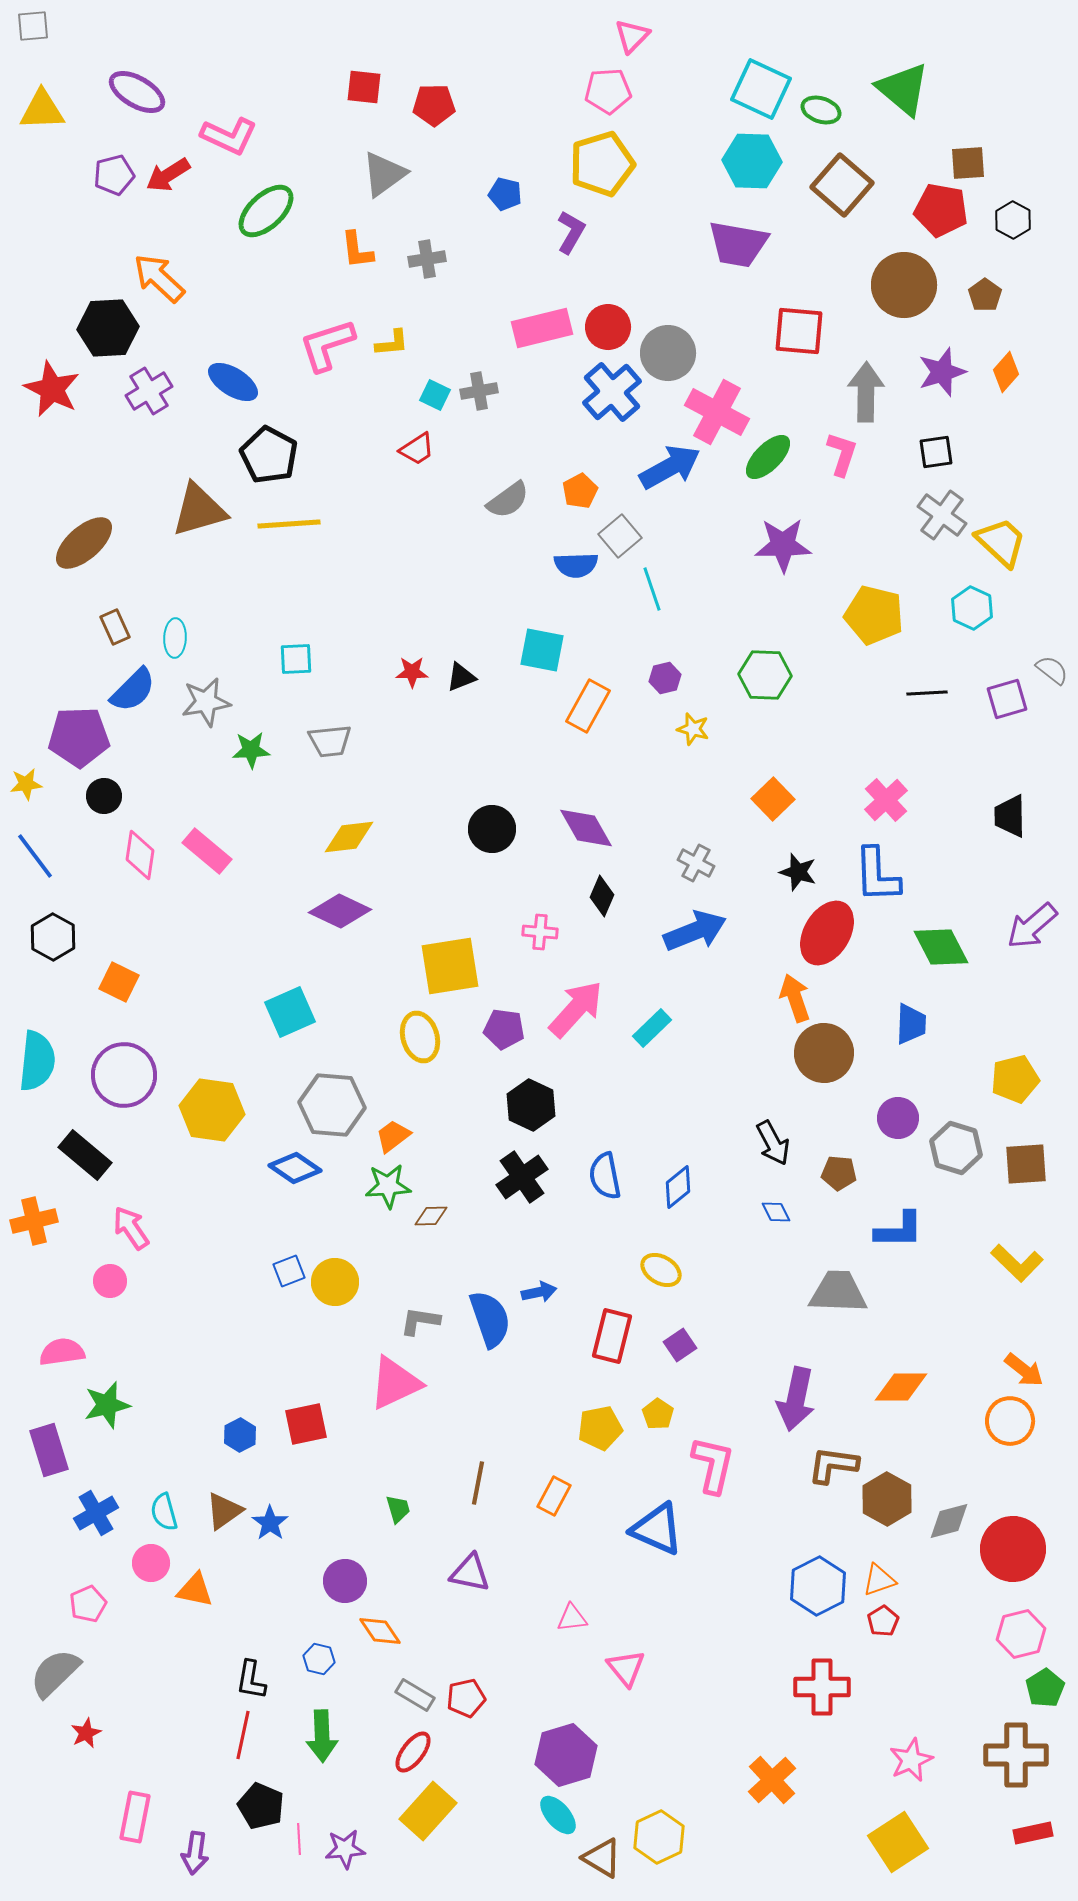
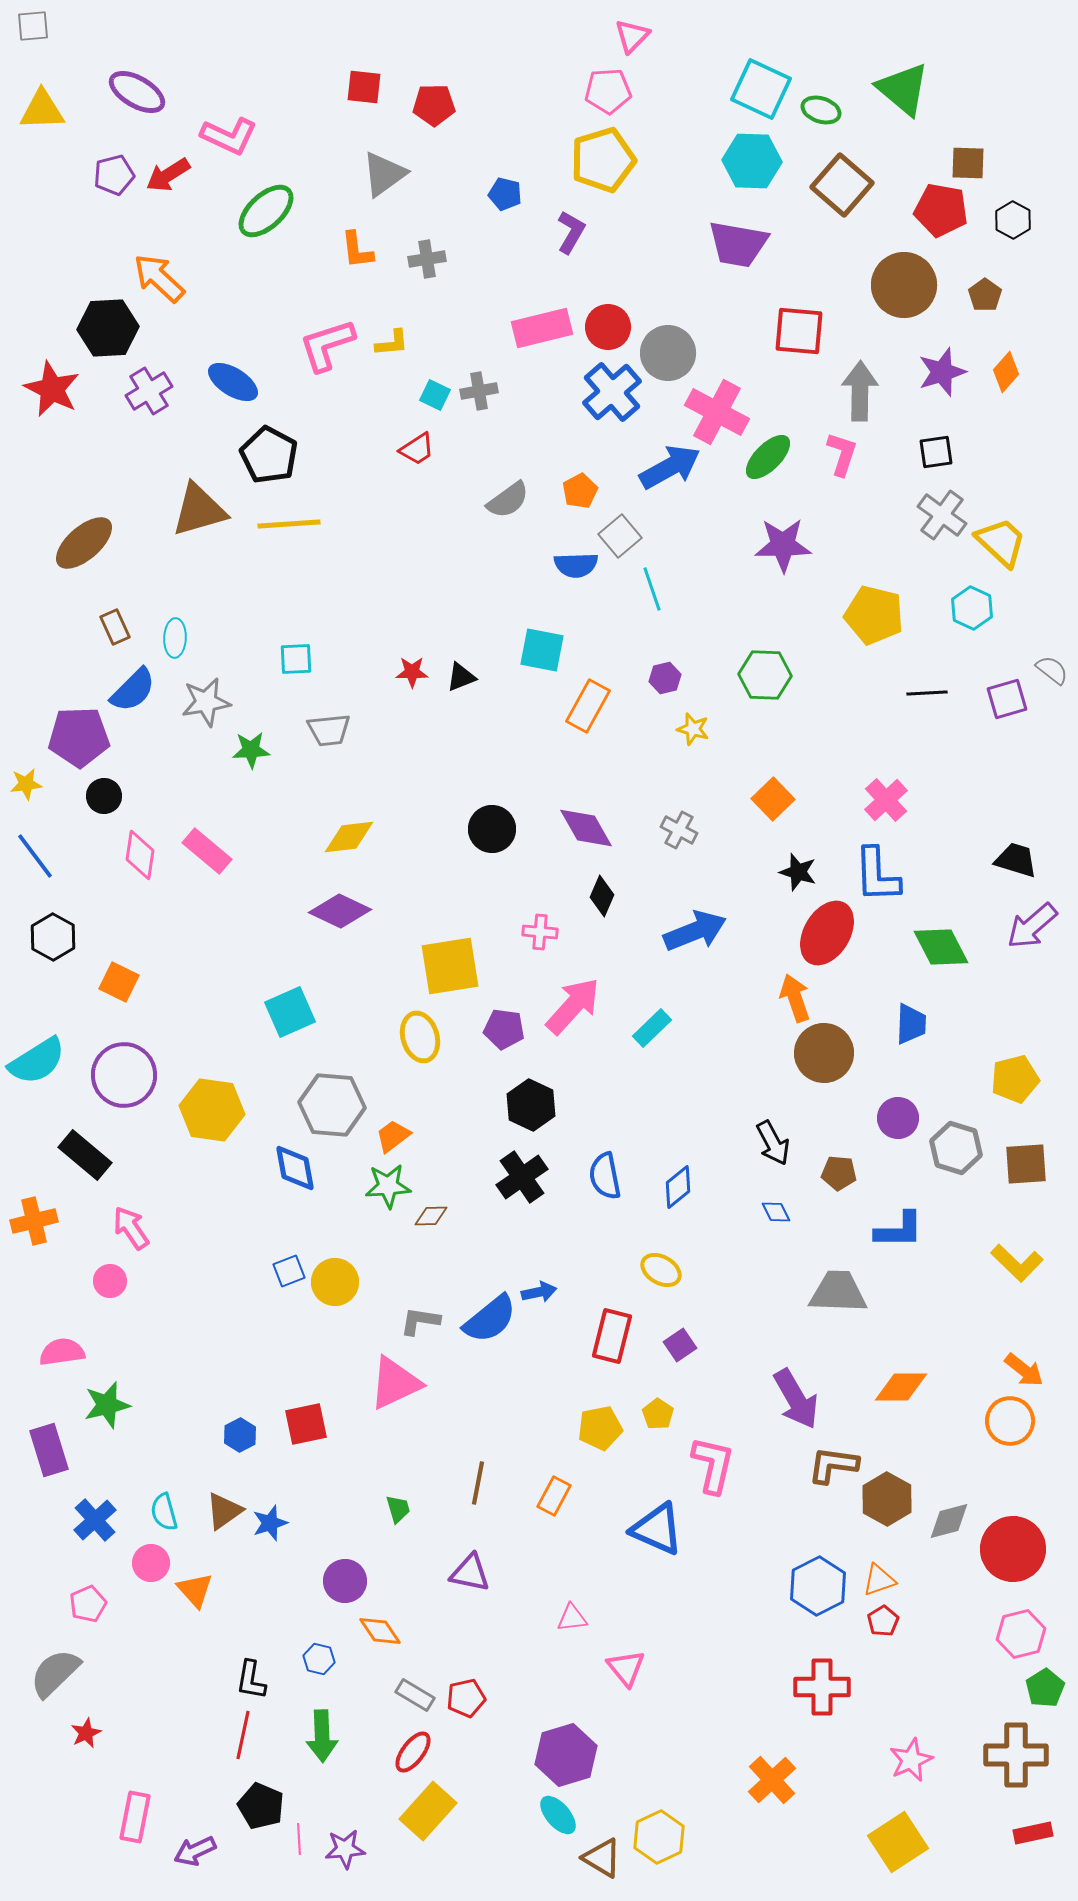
brown square at (968, 163): rotated 6 degrees clockwise
yellow pentagon at (602, 164): moved 1 px right, 4 px up
gray arrow at (866, 392): moved 6 px left, 1 px up
gray trapezoid at (330, 741): moved 1 px left, 11 px up
black trapezoid at (1010, 816): moved 6 px right, 44 px down; rotated 108 degrees clockwise
gray cross at (696, 863): moved 17 px left, 33 px up
pink arrow at (576, 1009): moved 3 px left, 3 px up
cyan semicircle at (37, 1061): rotated 52 degrees clockwise
blue diamond at (295, 1168): rotated 45 degrees clockwise
blue semicircle at (490, 1319): rotated 70 degrees clockwise
purple arrow at (796, 1399): rotated 42 degrees counterclockwise
blue cross at (96, 1513): moved 1 px left, 7 px down; rotated 12 degrees counterclockwise
blue star at (270, 1523): rotated 18 degrees clockwise
orange triangle at (195, 1590): rotated 36 degrees clockwise
purple arrow at (195, 1853): moved 2 px up; rotated 57 degrees clockwise
